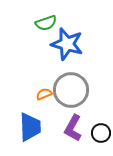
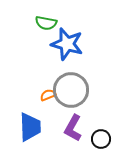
green semicircle: rotated 30 degrees clockwise
orange semicircle: moved 4 px right, 1 px down
black circle: moved 6 px down
